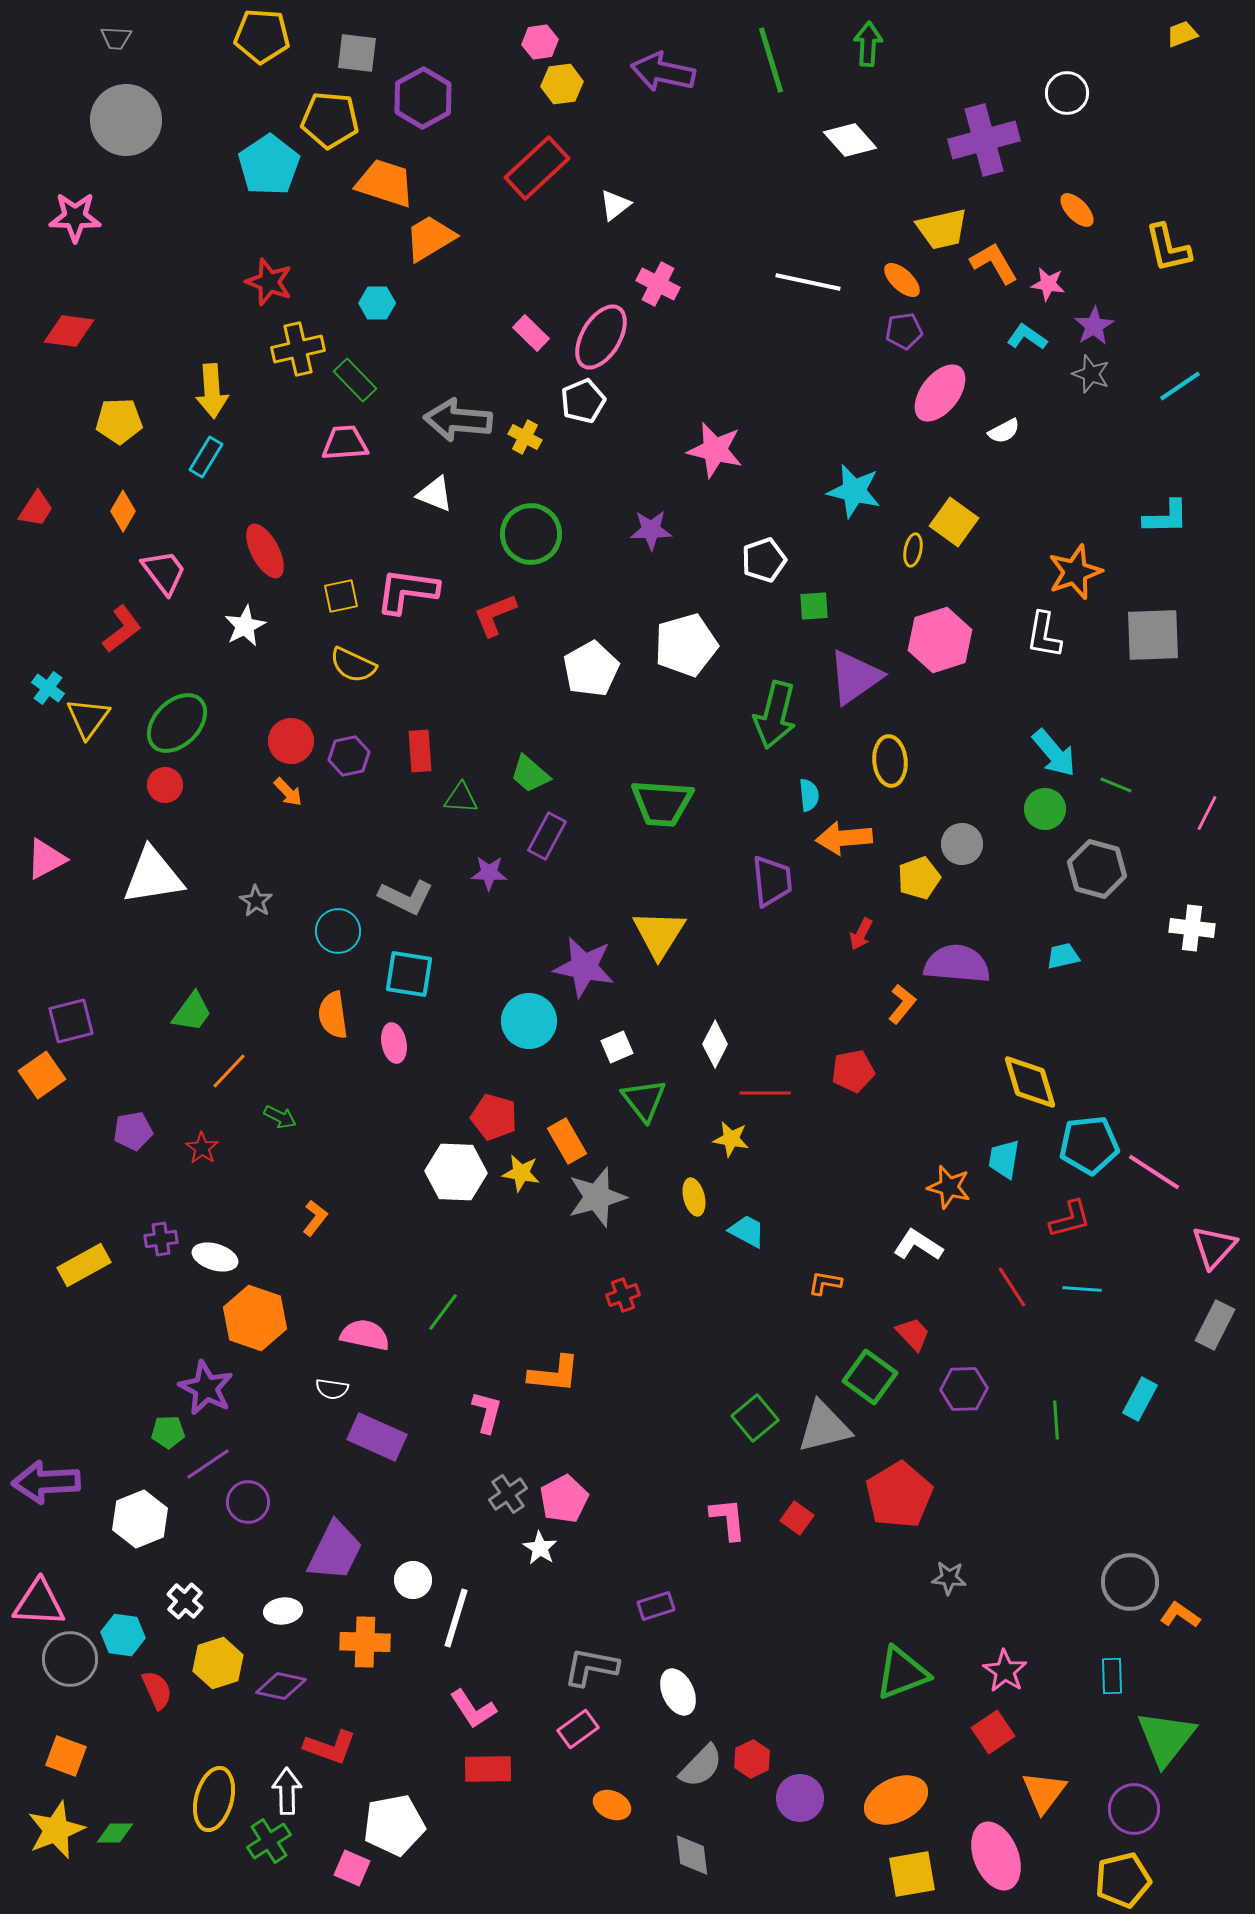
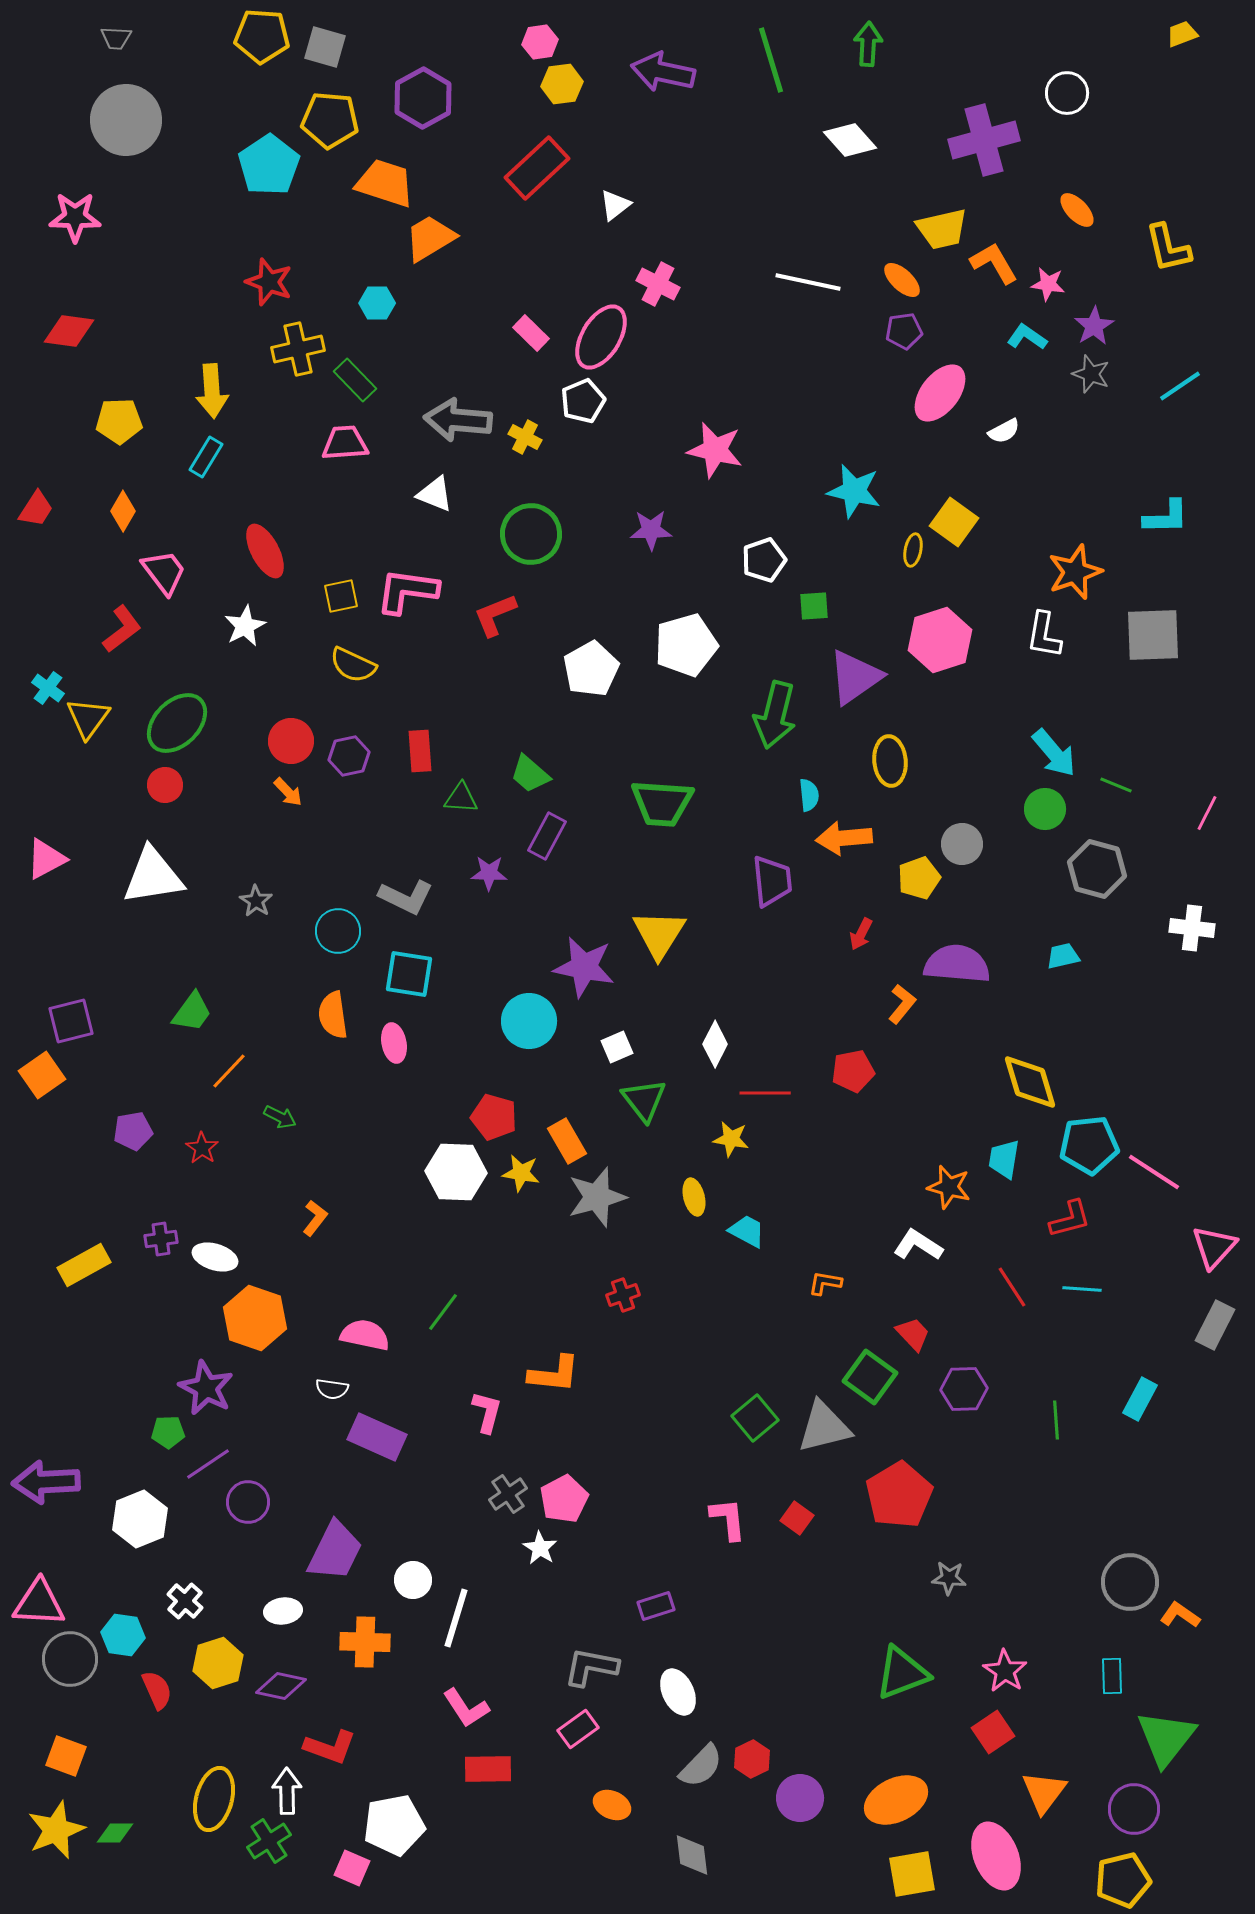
gray square at (357, 53): moved 32 px left, 6 px up; rotated 9 degrees clockwise
pink L-shape at (473, 1709): moved 7 px left, 1 px up
